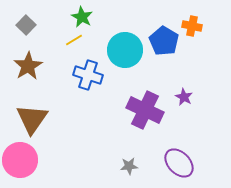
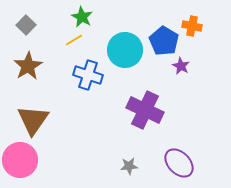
purple star: moved 3 px left, 31 px up
brown triangle: moved 1 px right, 1 px down
